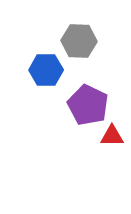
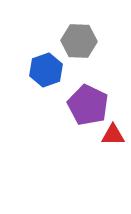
blue hexagon: rotated 20 degrees counterclockwise
red triangle: moved 1 px right, 1 px up
